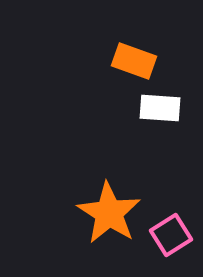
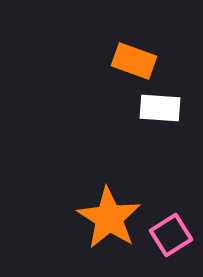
orange star: moved 5 px down
